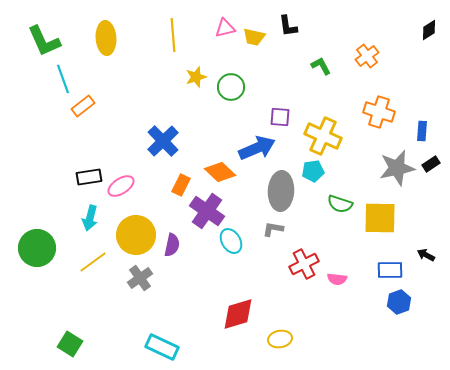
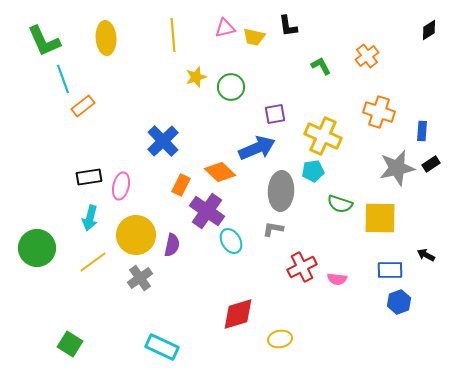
purple square at (280, 117): moved 5 px left, 3 px up; rotated 15 degrees counterclockwise
pink ellipse at (121, 186): rotated 44 degrees counterclockwise
red cross at (304, 264): moved 2 px left, 3 px down
